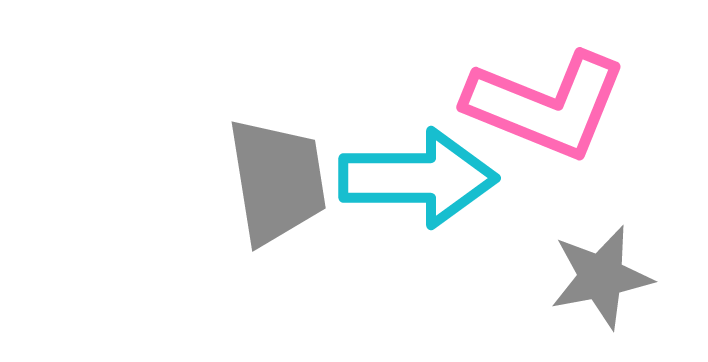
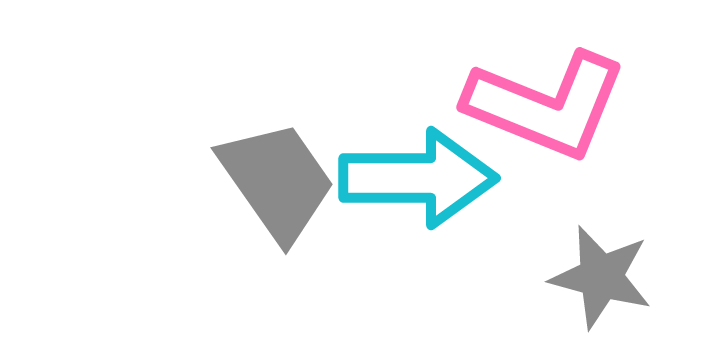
gray trapezoid: rotated 26 degrees counterclockwise
gray star: rotated 26 degrees clockwise
